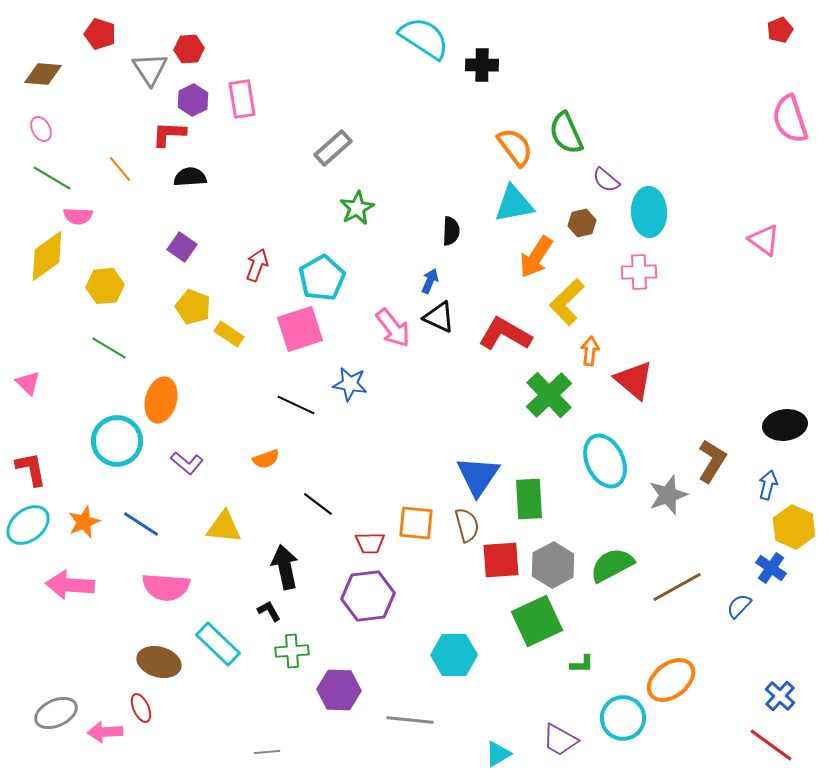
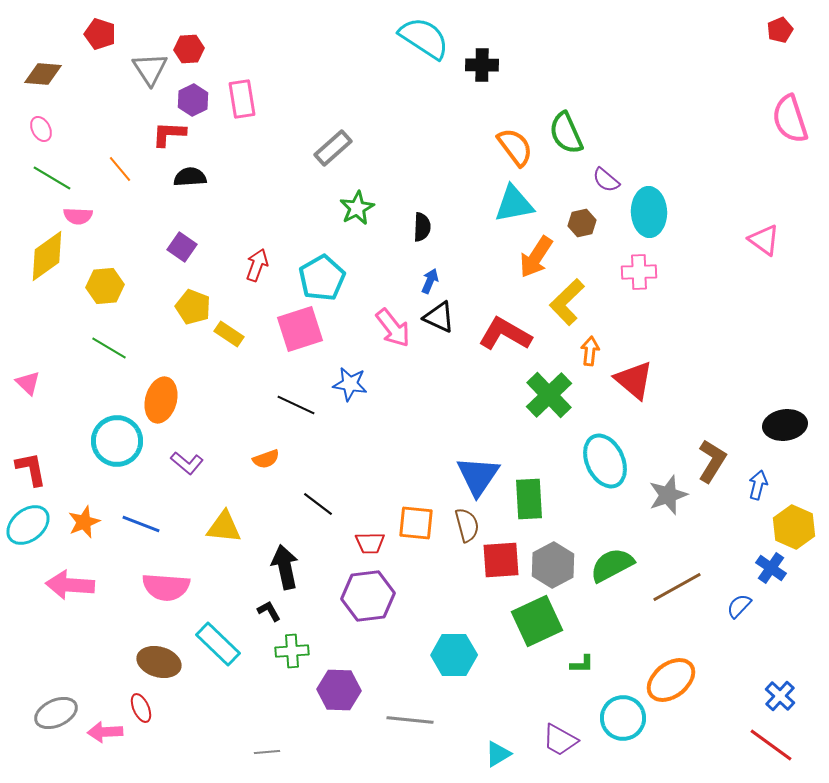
black semicircle at (451, 231): moved 29 px left, 4 px up
blue arrow at (768, 485): moved 10 px left
blue line at (141, 524): rotated 12 degrees counterclockwise
